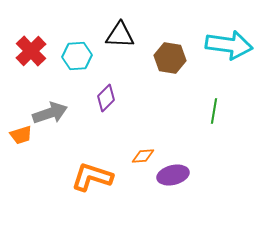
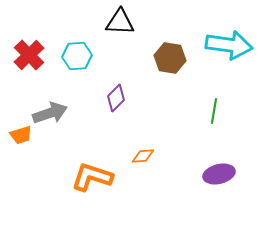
black triangle: moved 13 px up
red cross: moved 2 px left, 4 px down
purple diamond: moved 10 px right
purple ellipse: moved 46 px right, 1 px up
